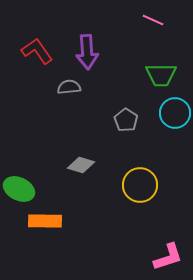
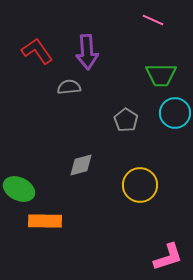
gray diamond: rotated 32 degrees counterclockwise
